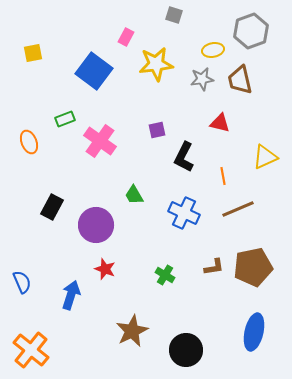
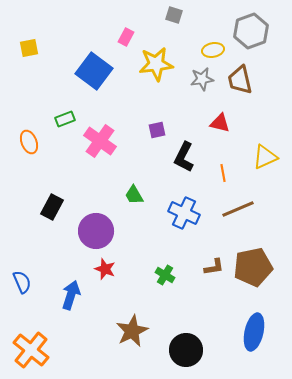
yellow square: moved 4 px left, 5 px up
orange line: moved 3 px up
purple circle: moved 6 px down
